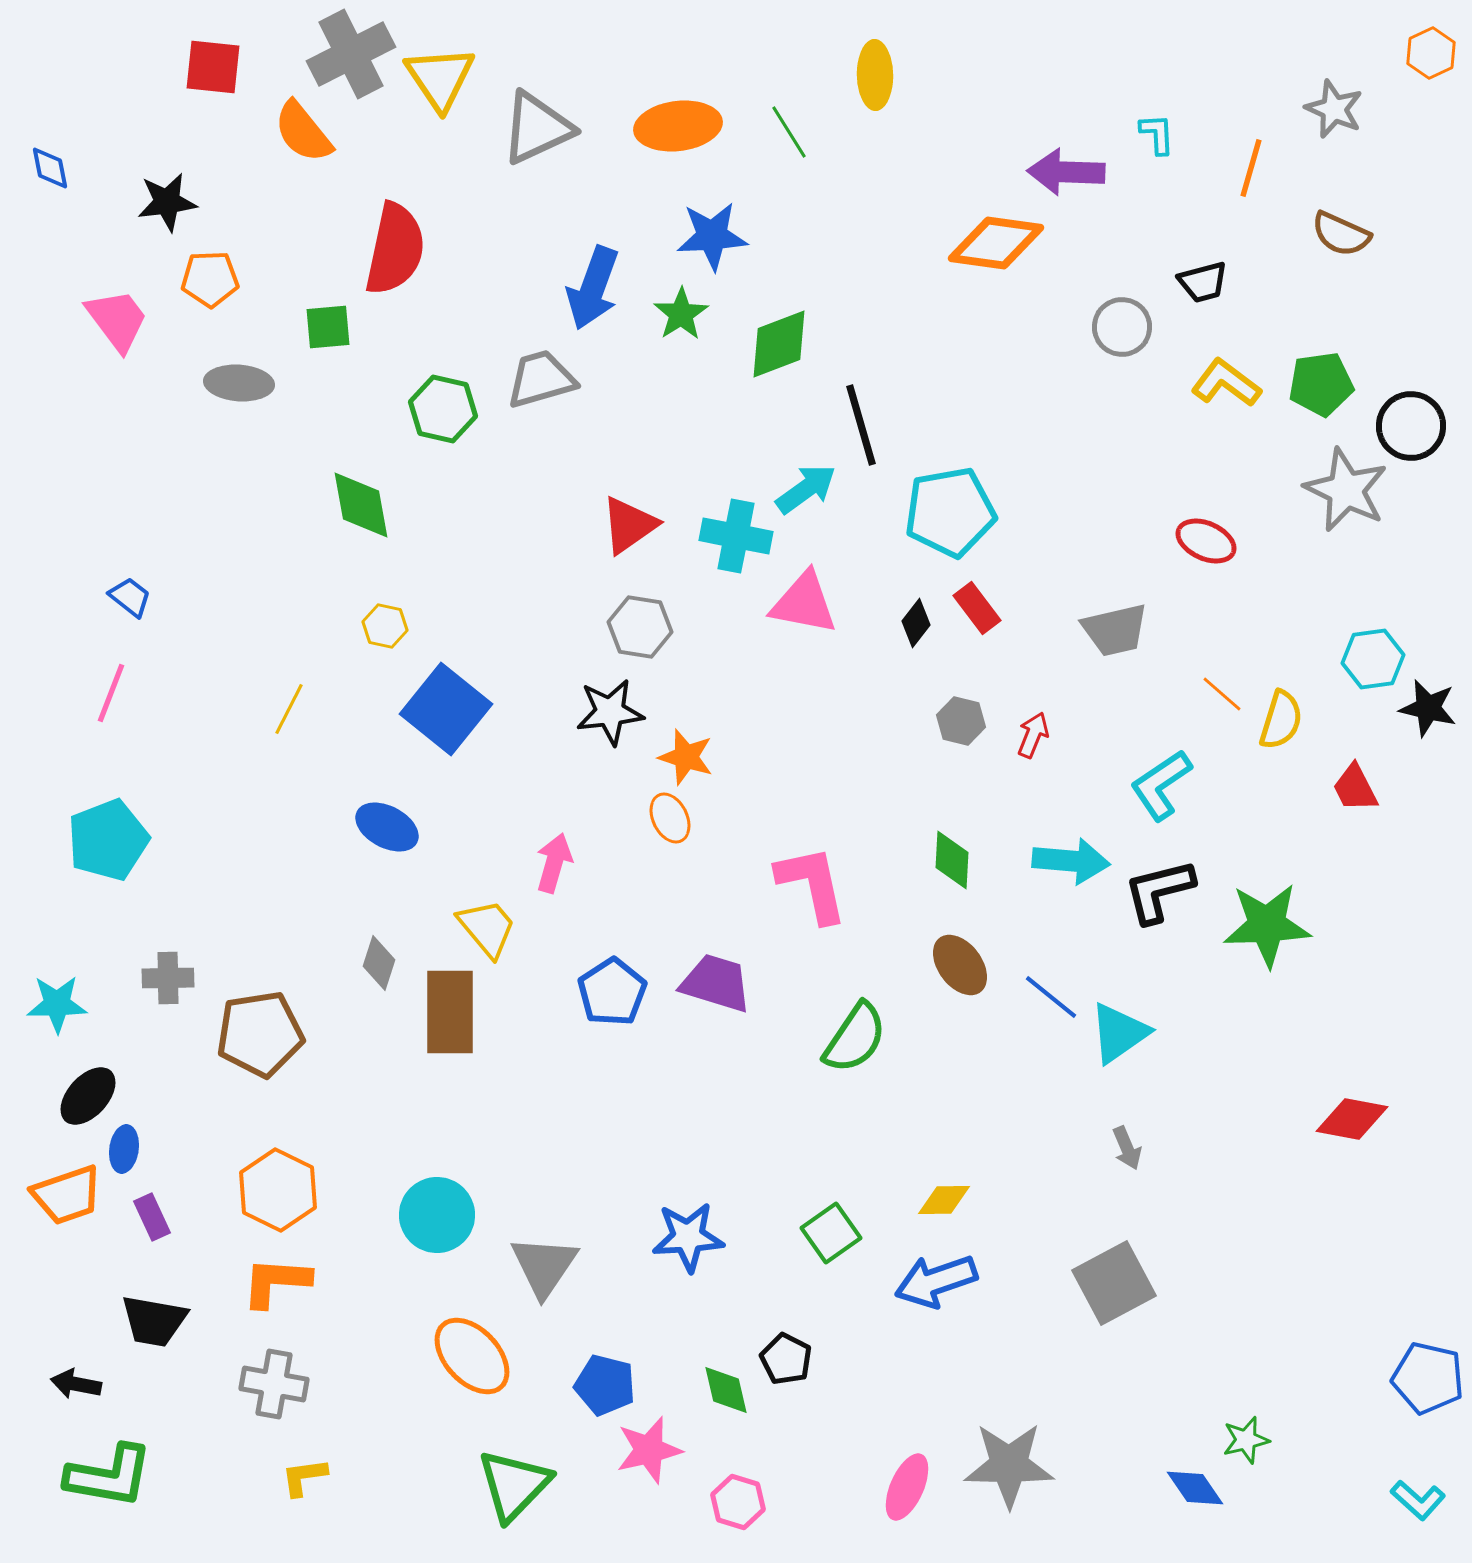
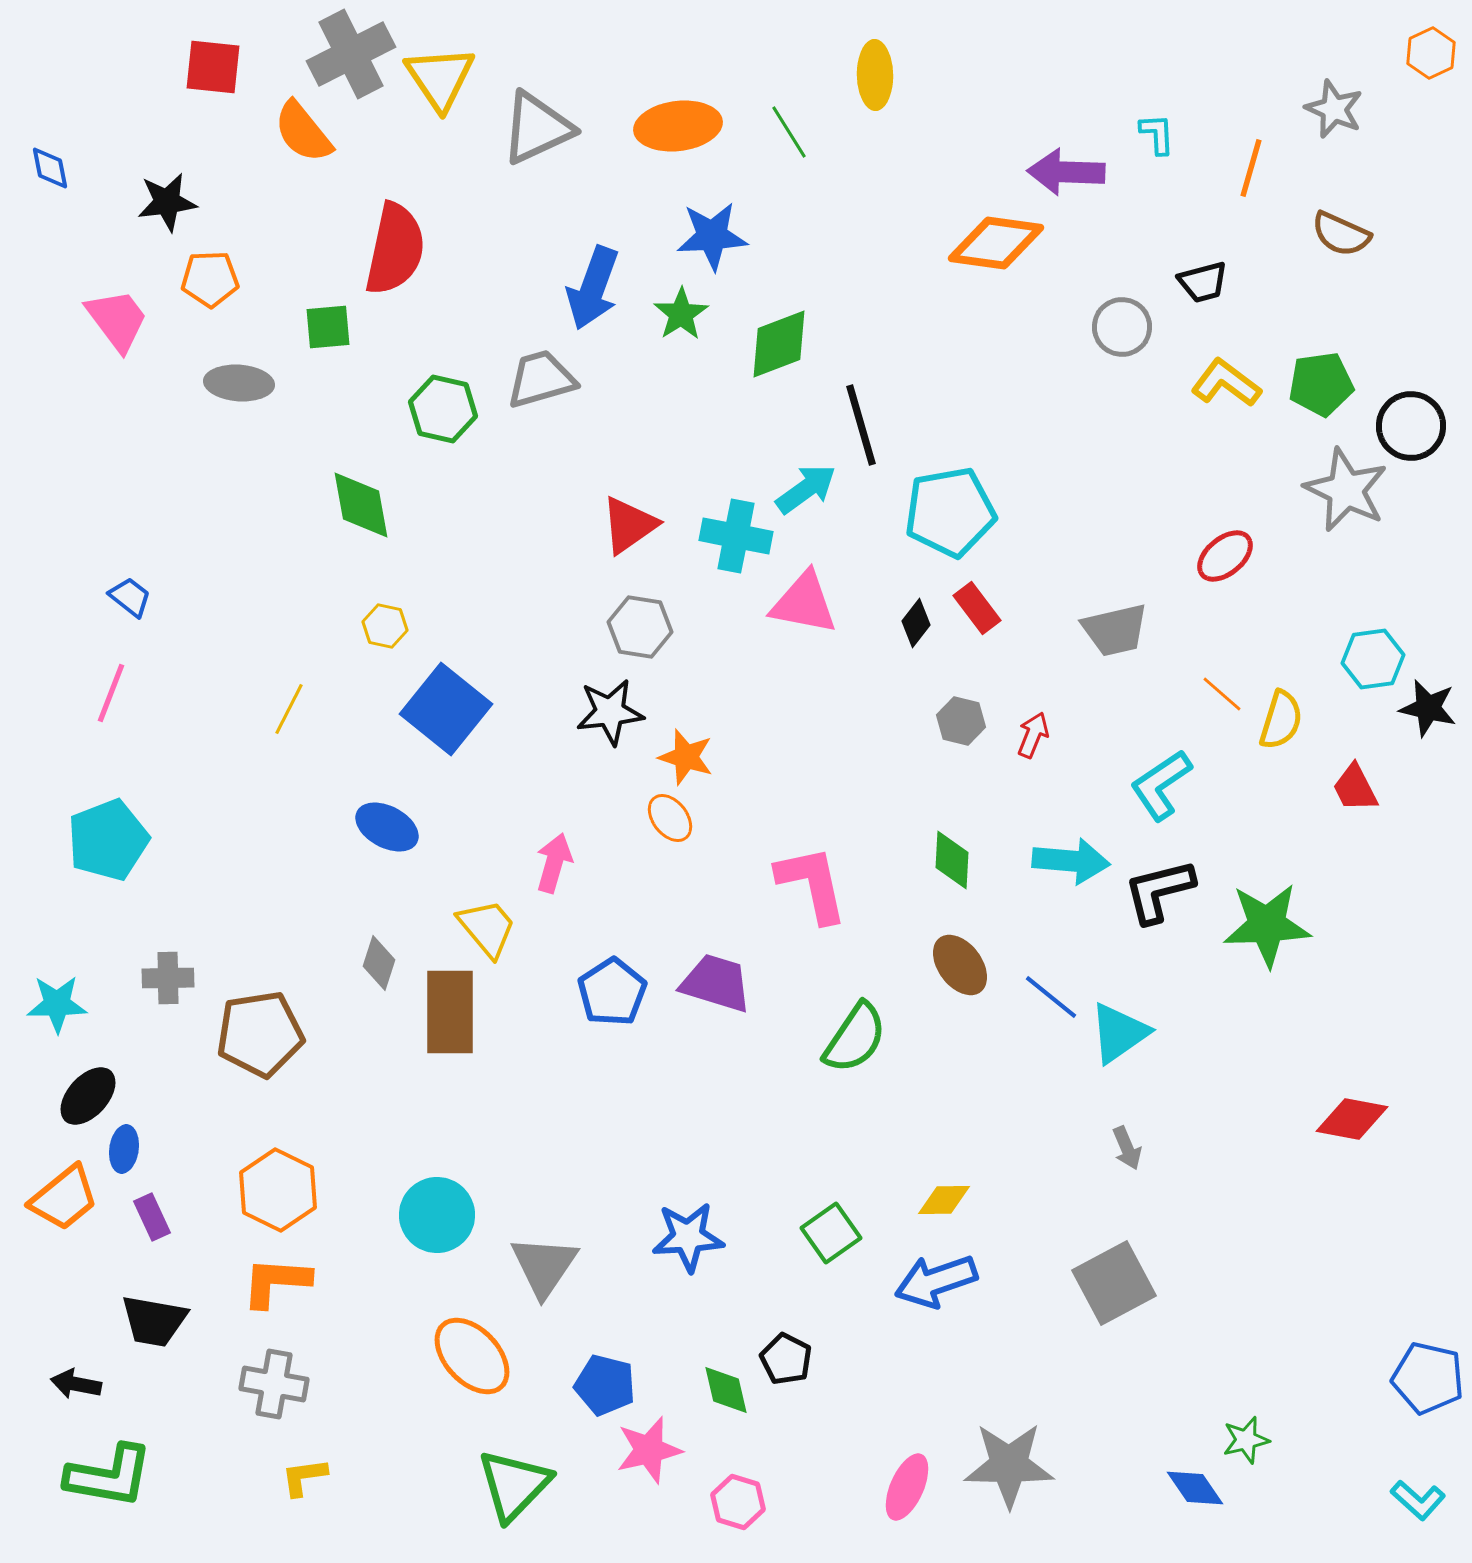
red ellipse at (1206, 541): moved 19 px right, 15 px down; rotated 64 degrees counterclockwise
orange ellipse at (670, 818): rotated 12 degrees counterclockwise
orange trapezoid at (67, 1195): moved 3 px left, 3 px down; rotated 20 degrees counterclockwise
